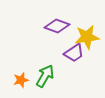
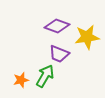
purple trapezoid: moved 15 px left, 1 px down; rotated 55 degrees clockwise
